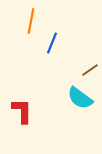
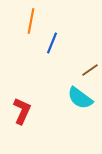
red L-shape: rotated 24 degrees clockwise
